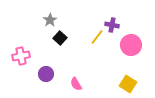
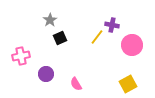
black square: rotated 24 degrees clockwise
pink circle: moved 1 px right
yellow square: rotated 30 degrees clockwise
